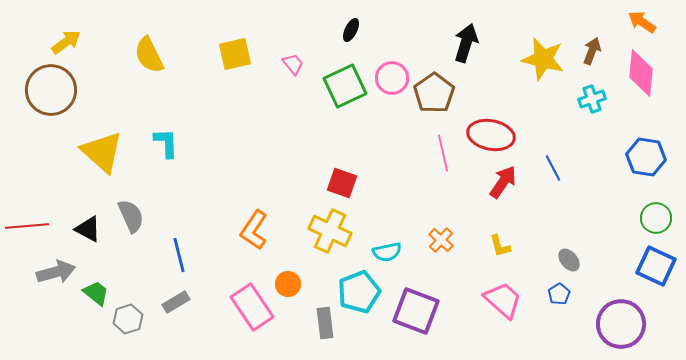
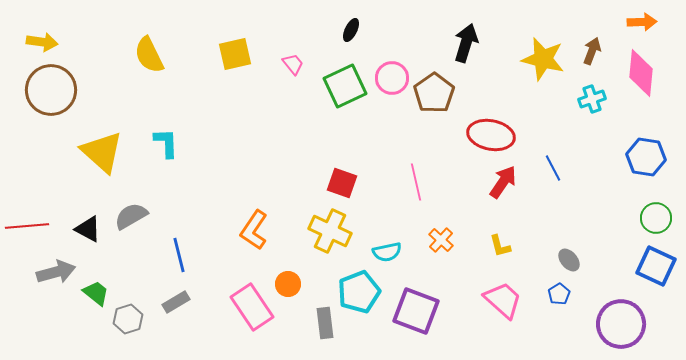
orange arrow at (642, 22): rotated 144 degrees clockwise
yellow arrow at (66, 42): moved 24 px left; rotated 44 degrees clockwise
pink line at (443, 153): moved 27 px left, 29 px down
gray semicircle at (131, 216): rotated 96 degrees counterclockwise
